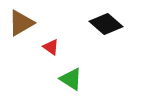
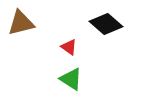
brown triangle: rotated 16 degrees clockwise
red triangle: moved 18 px right
